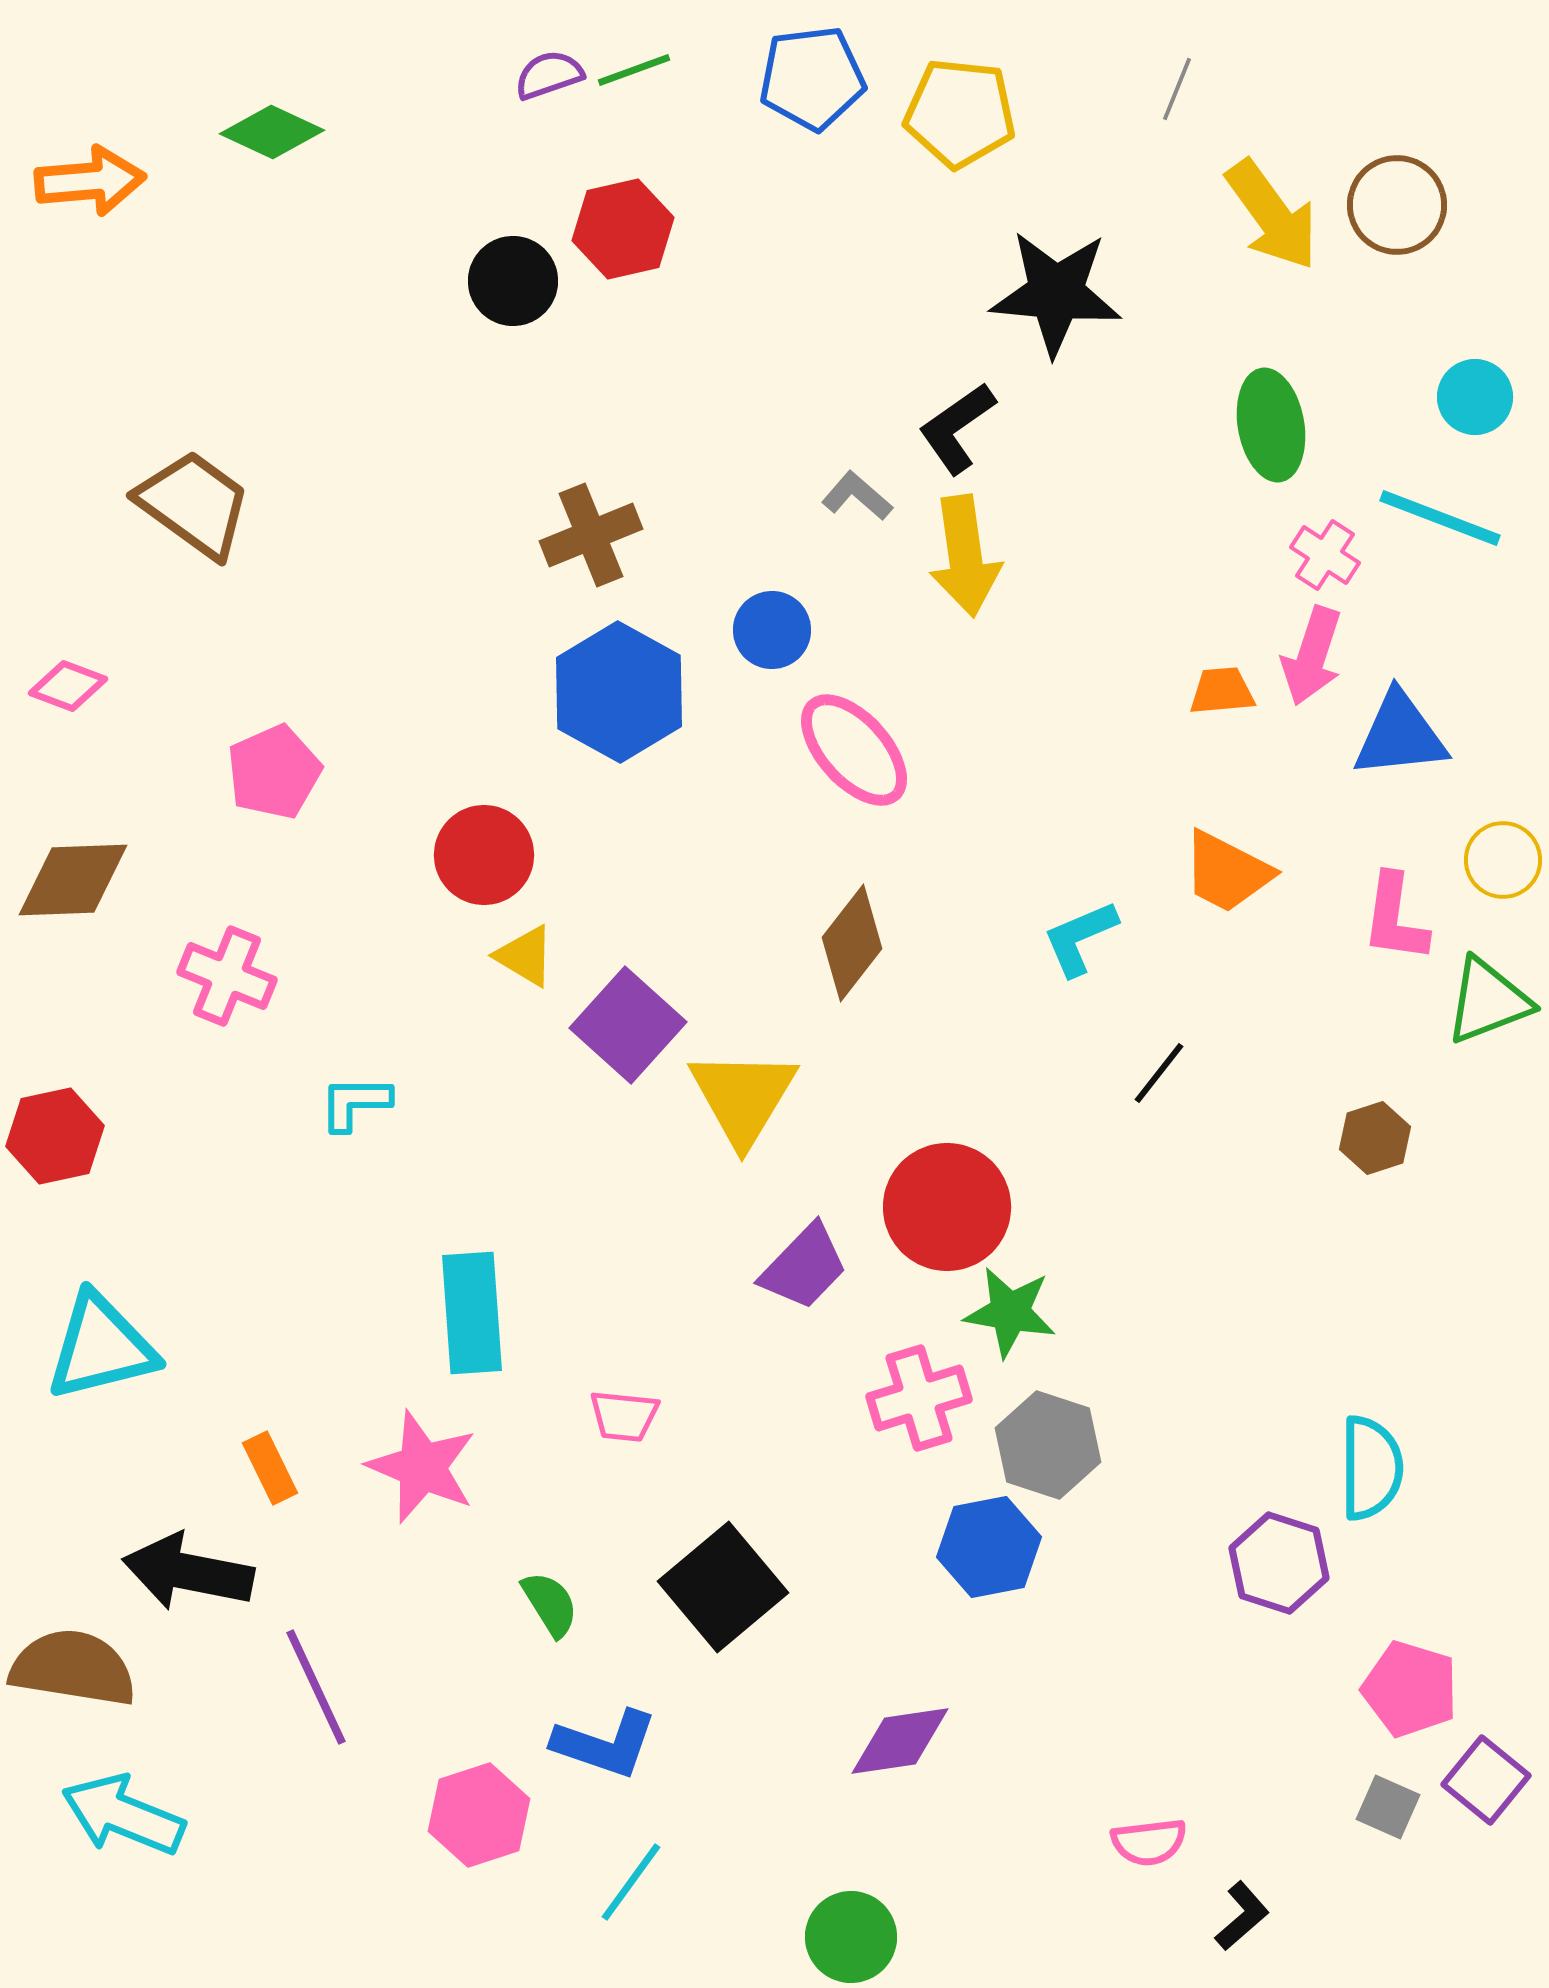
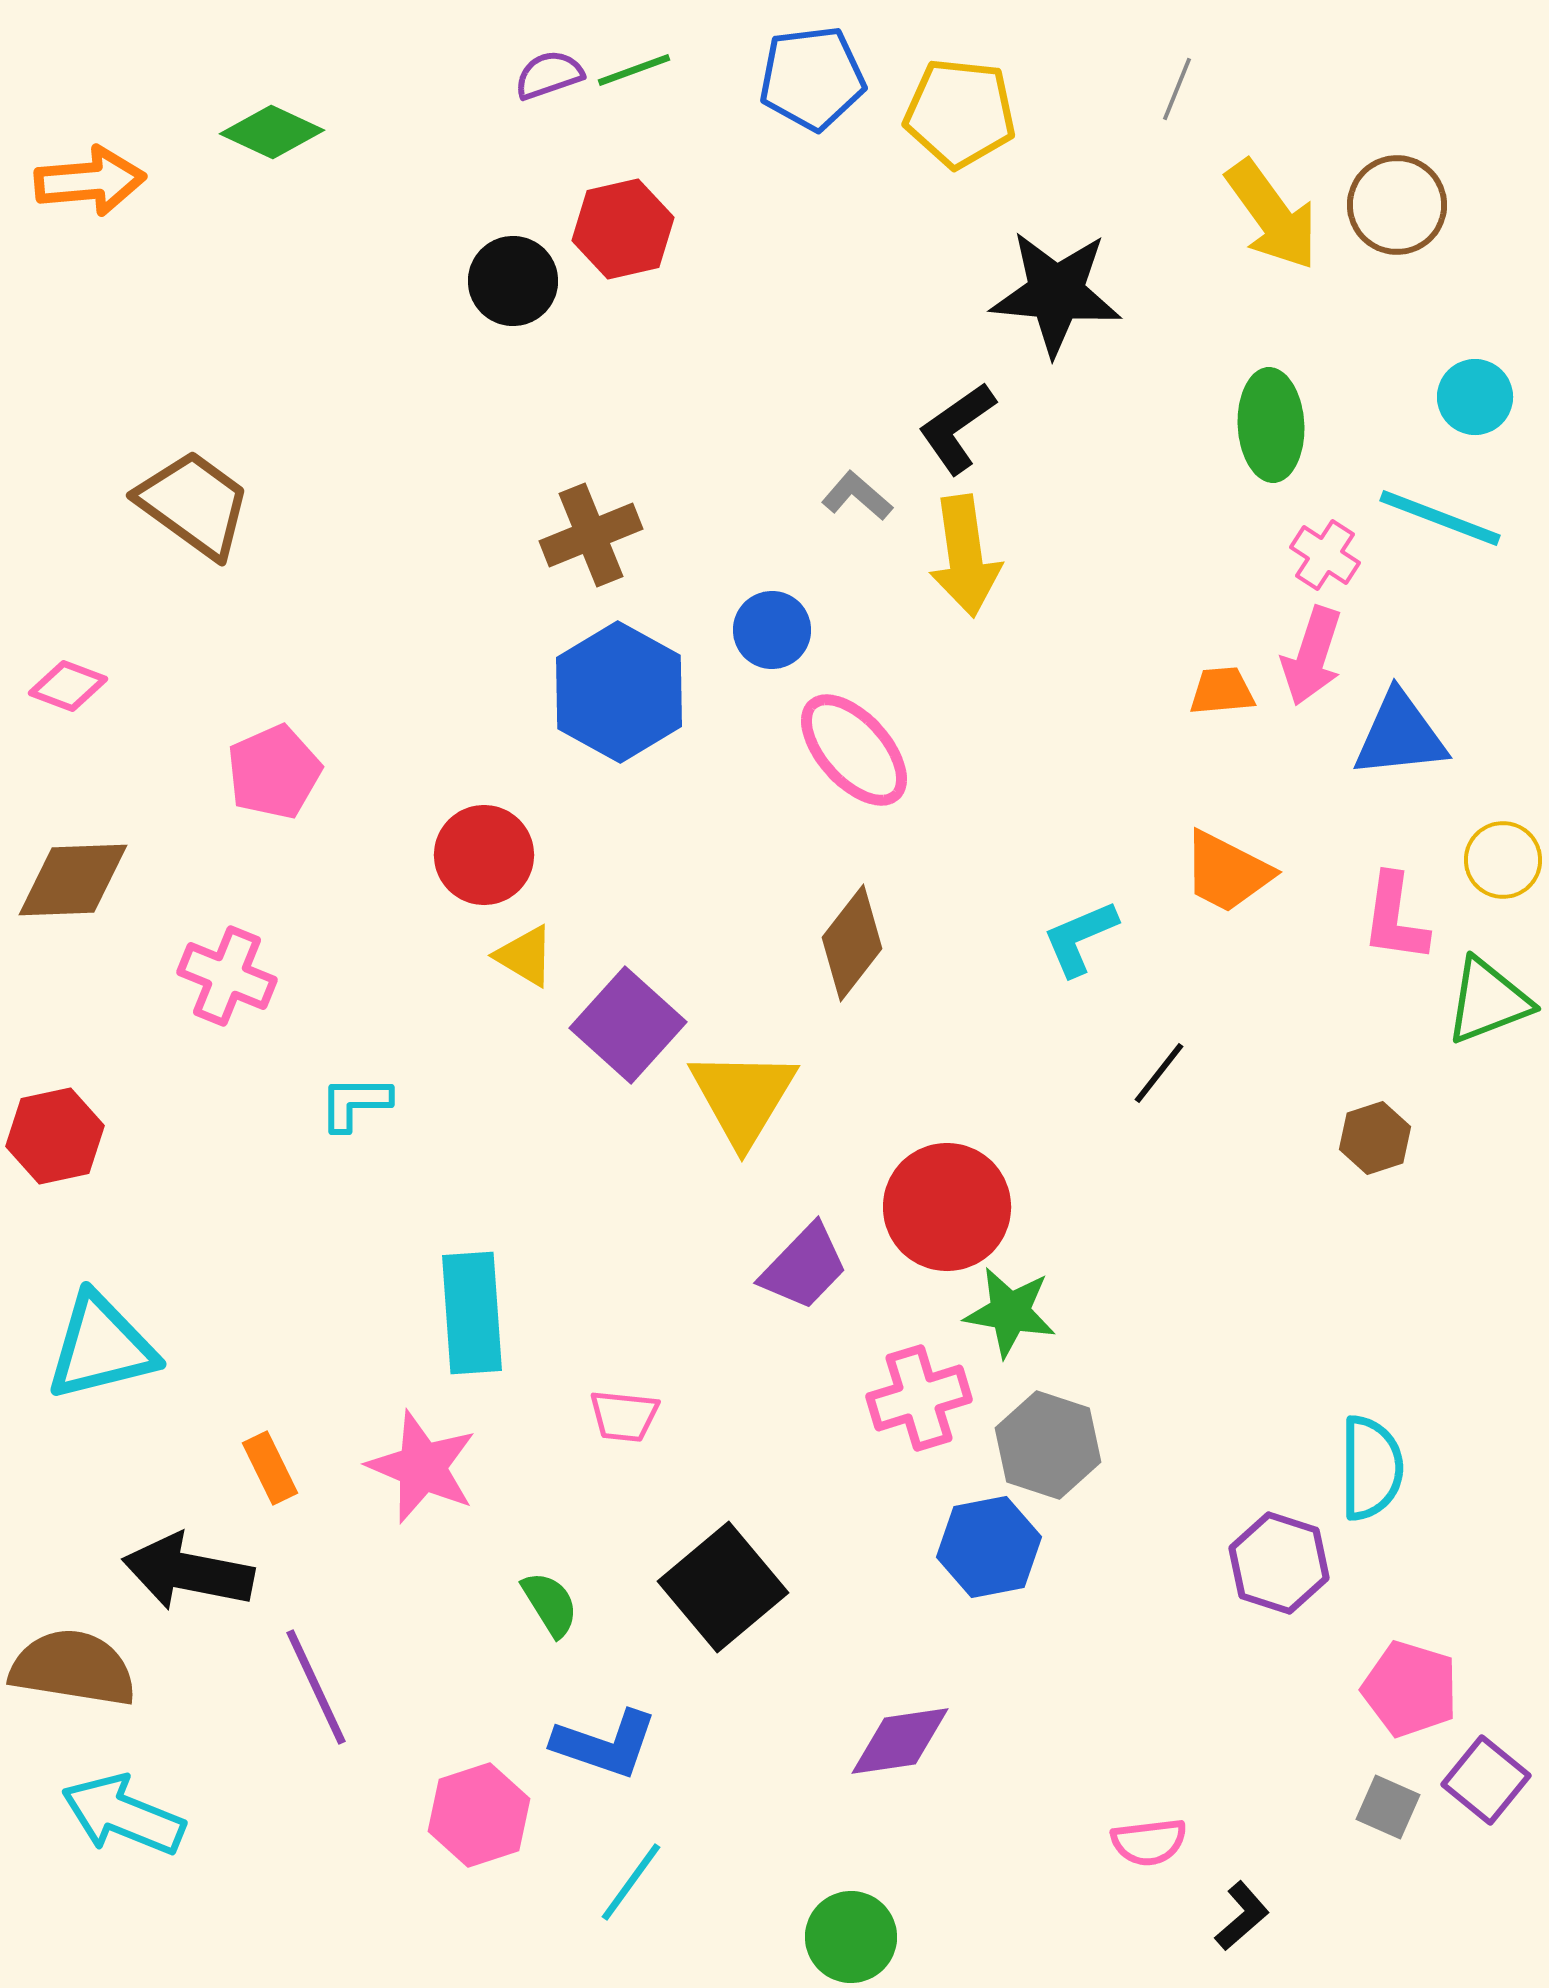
green ellipse at (1271, 425): rotated 7 degrees clockwise
